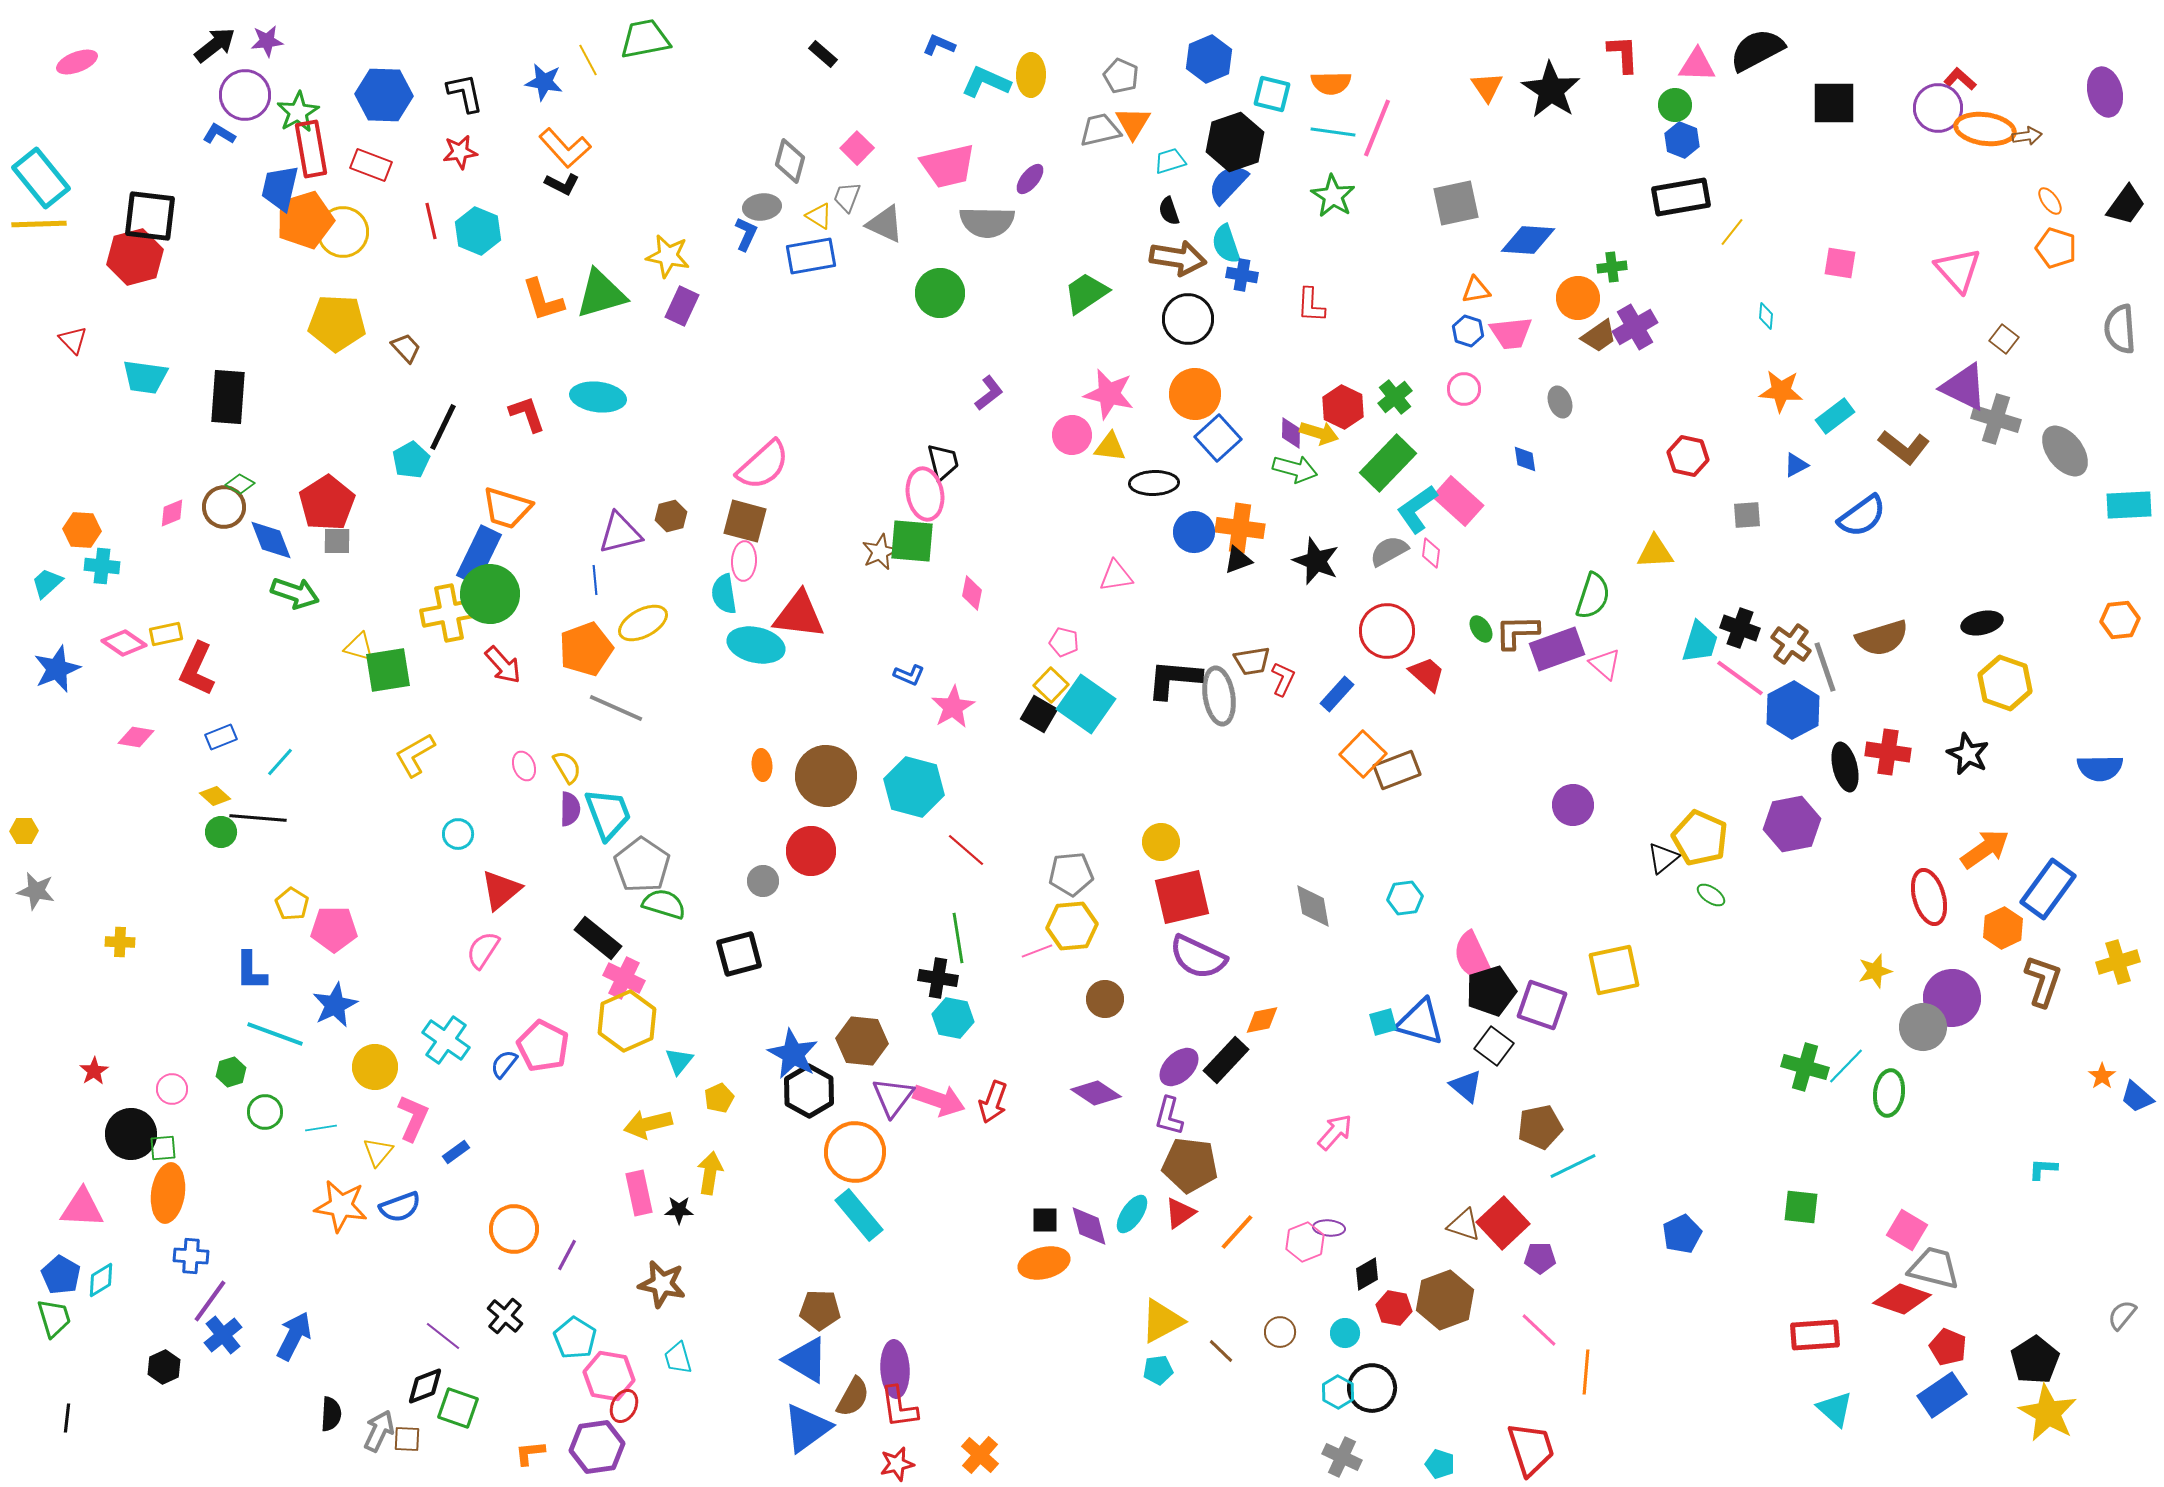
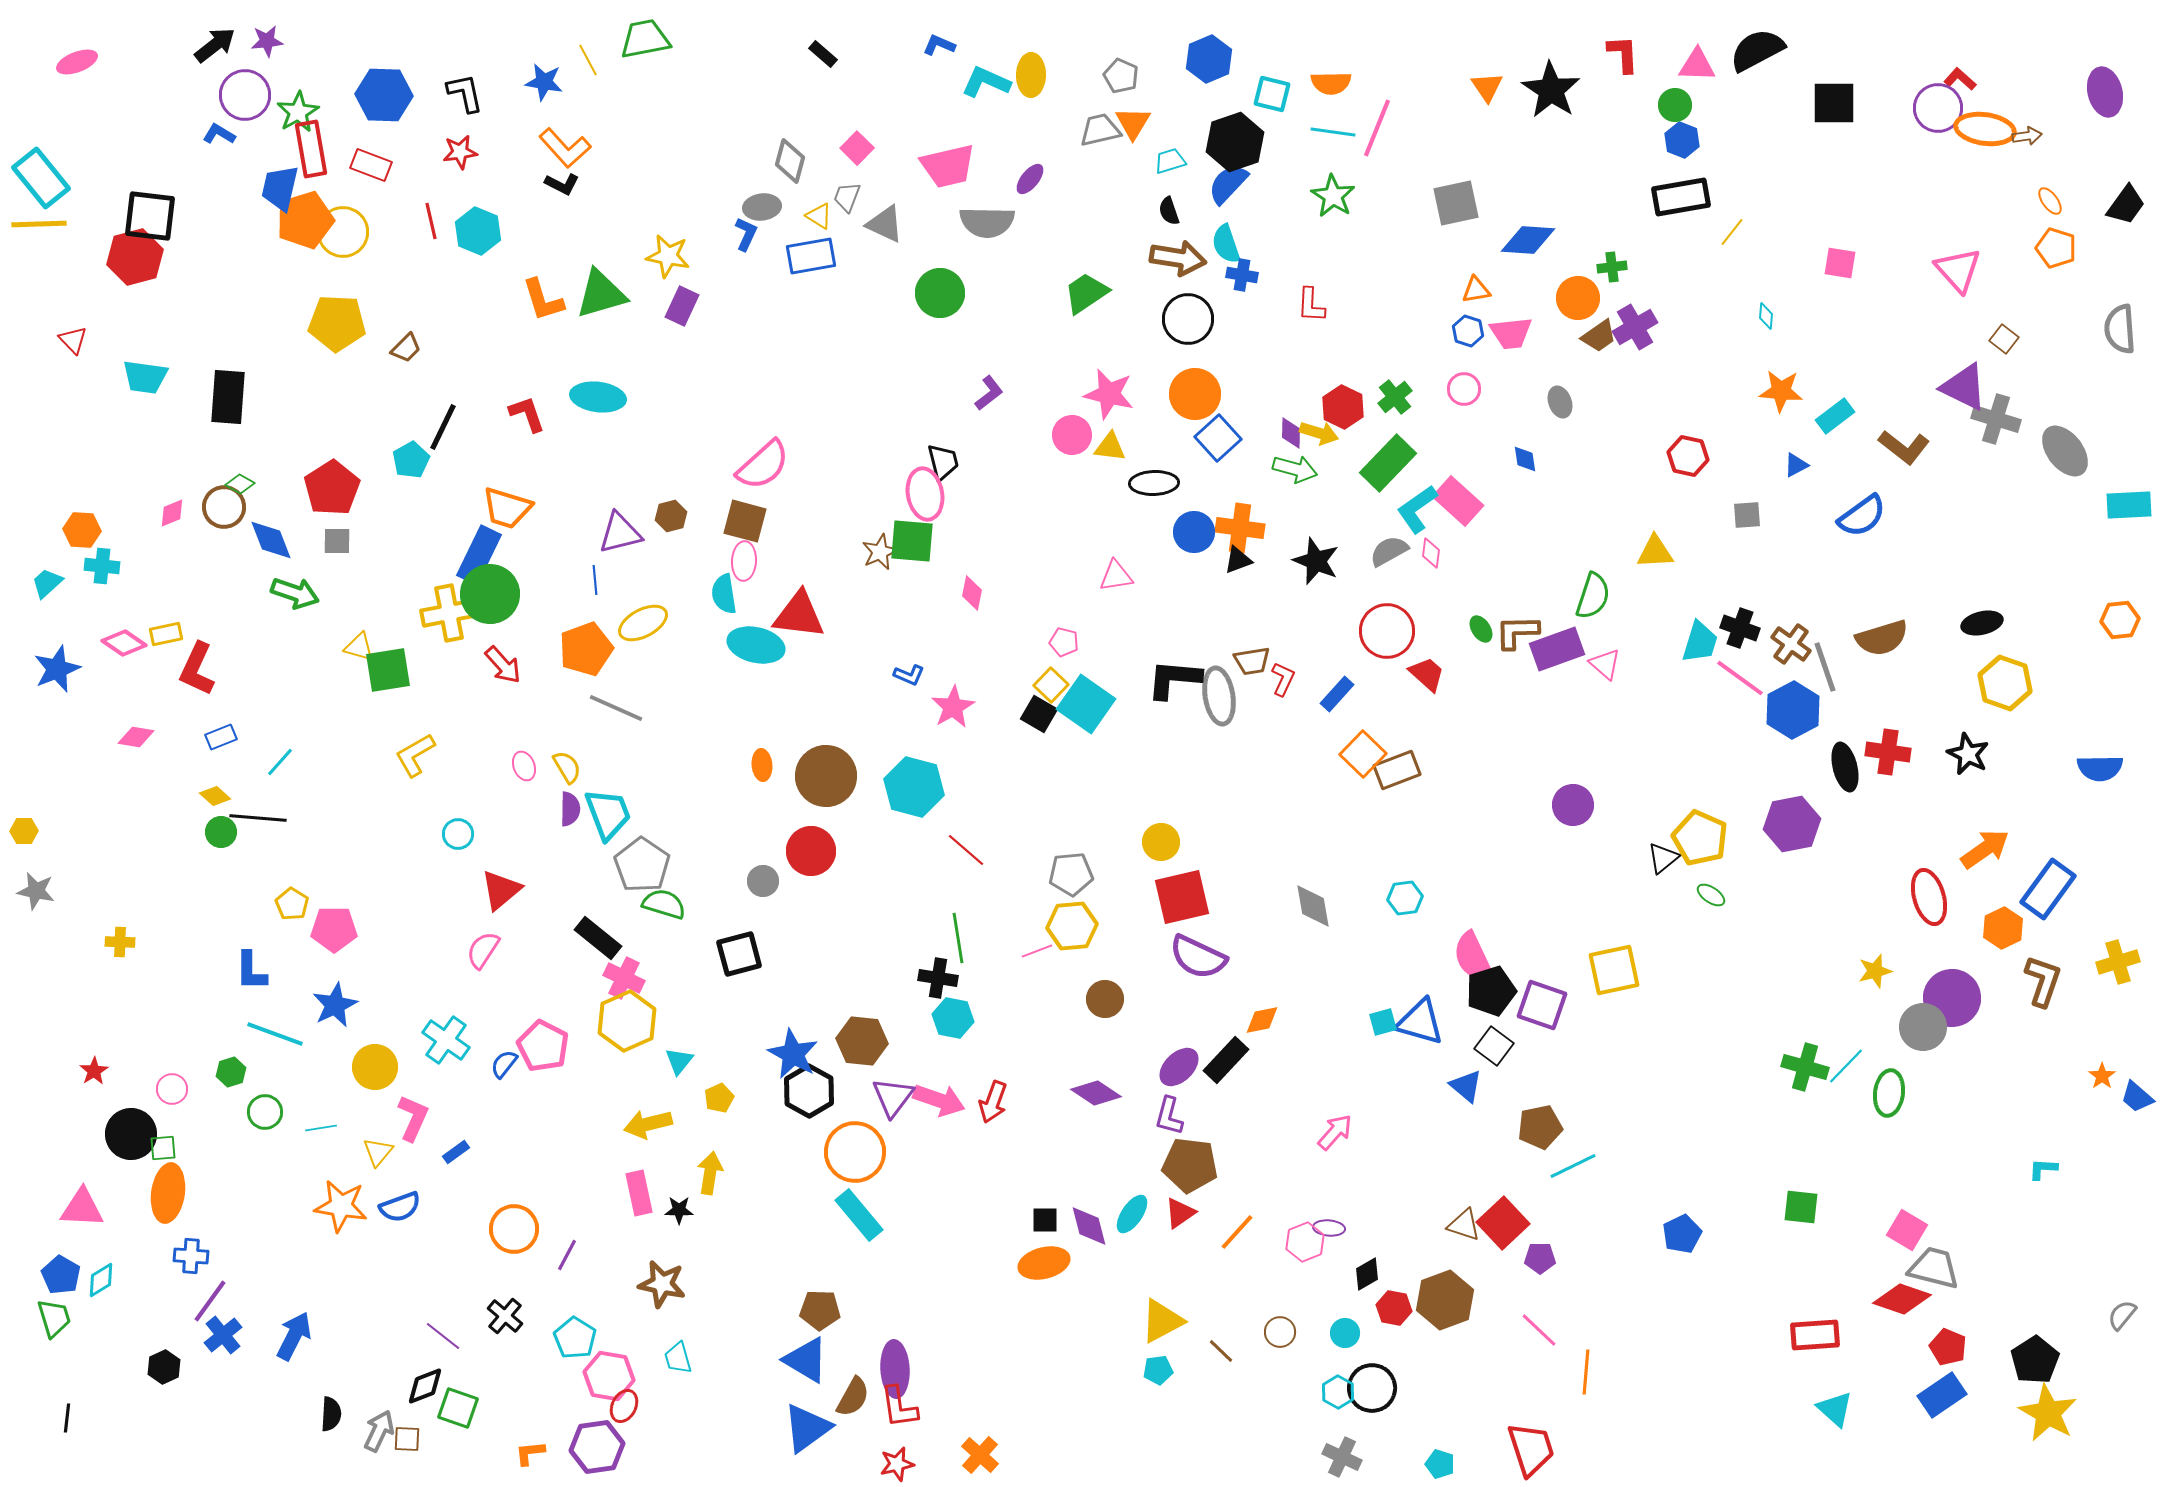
brown trapezoid at (406, 348): rotated 88 degrees clockwise
red pentagon at (327, 503): moved 5 px right, 15 px up
